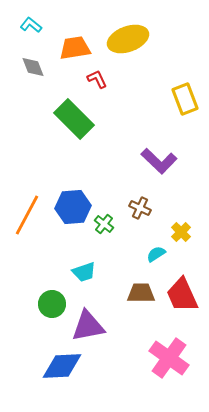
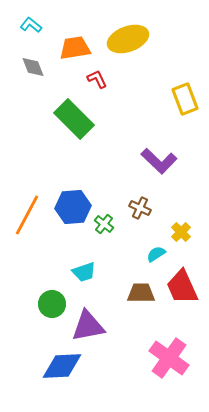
red trapezoid: moved 8 px up
